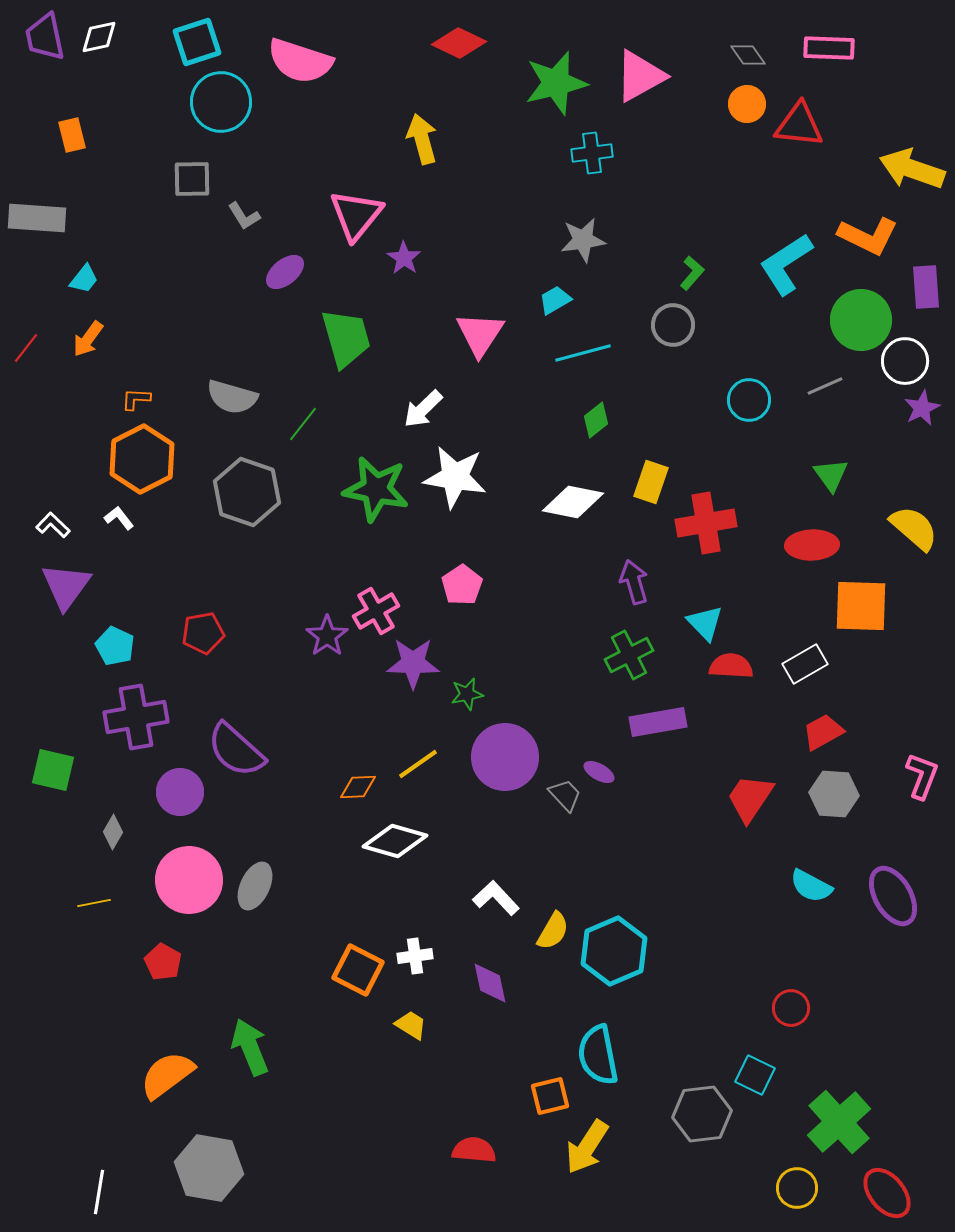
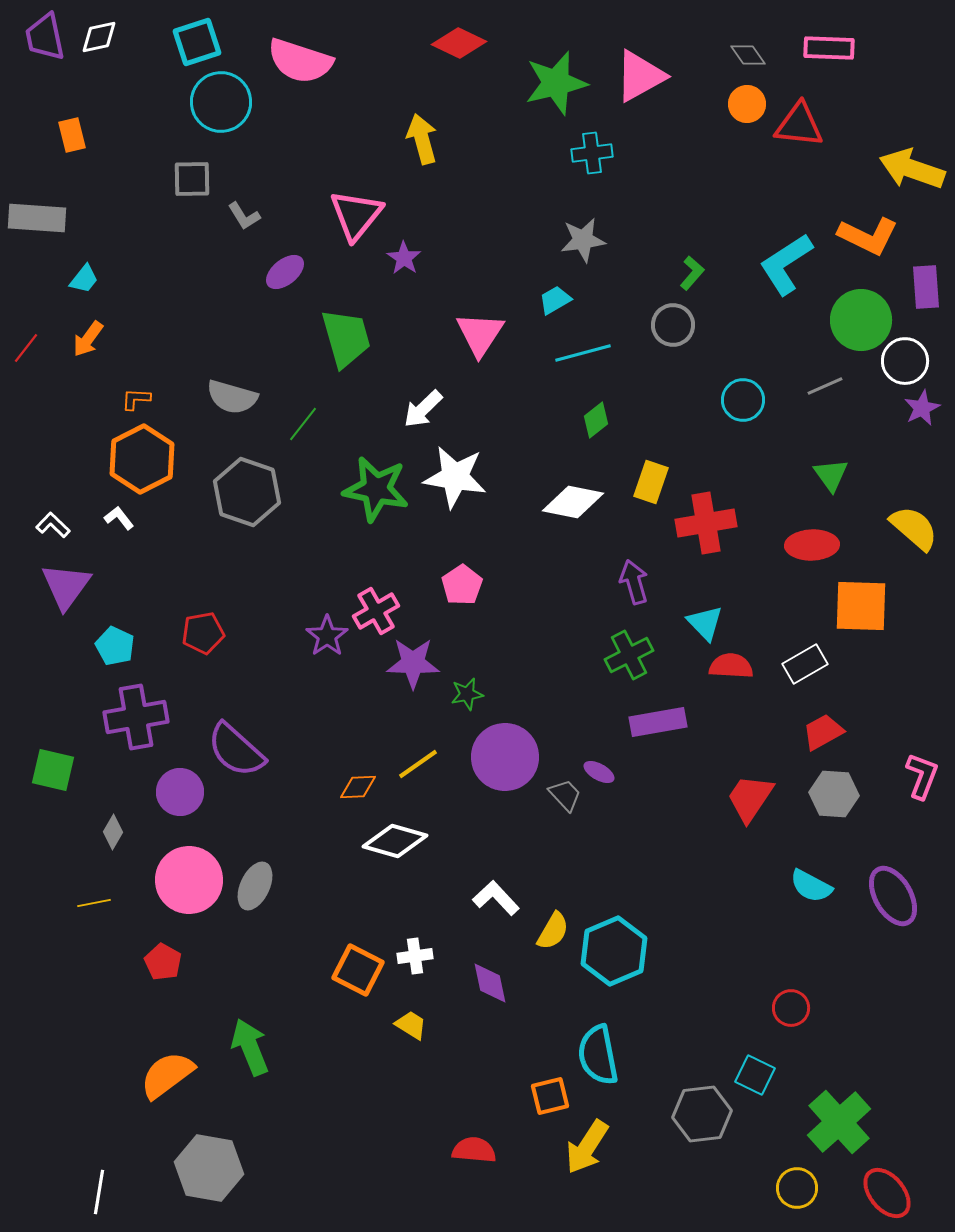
cyan circle at (749, 400): moved 6 px left
